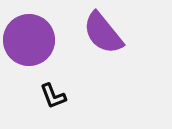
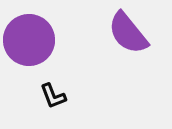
purple semicircle: moved 25 px right
